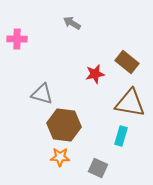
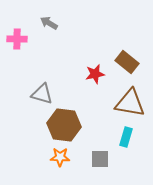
gray arrow: moved 23 px left
cyan rectangle: moved 5 px right, 1 px down
gray square: moved 2 px right, 9 px up; rotated 24 degrees counterclockwise
